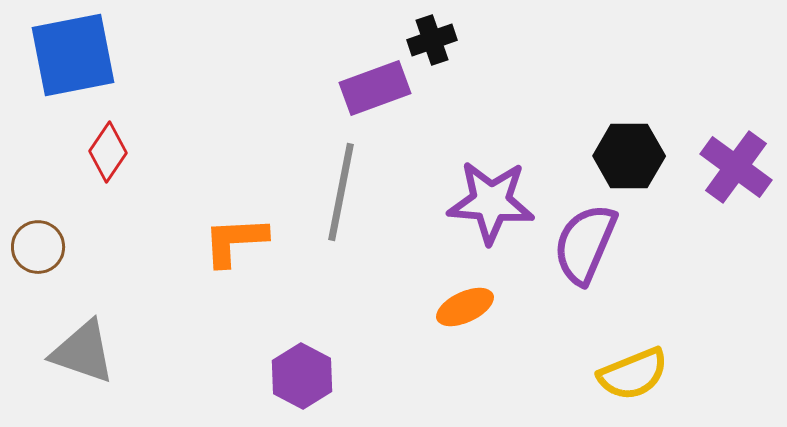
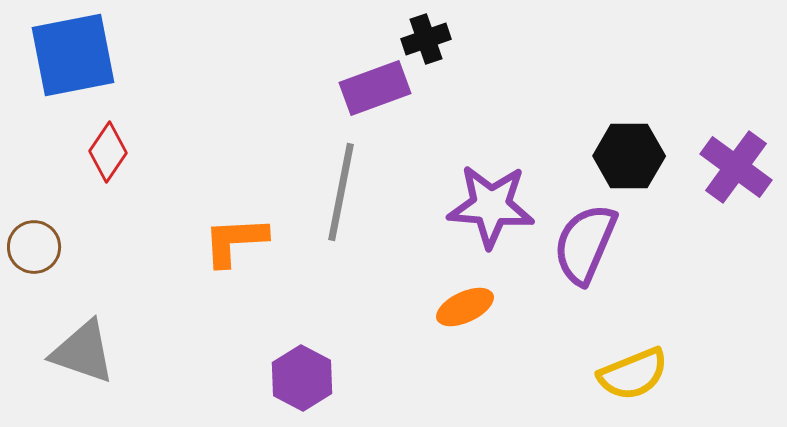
black cross: moved 6 px left, 1 px up
purple star: moved 4 px down
brown circle: moved 4 px left
purple hexagon: moved 2 px down
